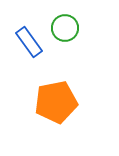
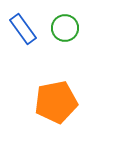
blue rectangle: moved 6 px left, 13 px up
